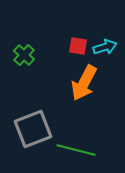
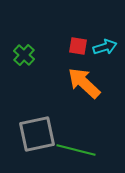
orange arrow: rotated 105 degrees clockwise
gray square: moved 4 px right, 5 px down; rotated 9 degrees clockwise
